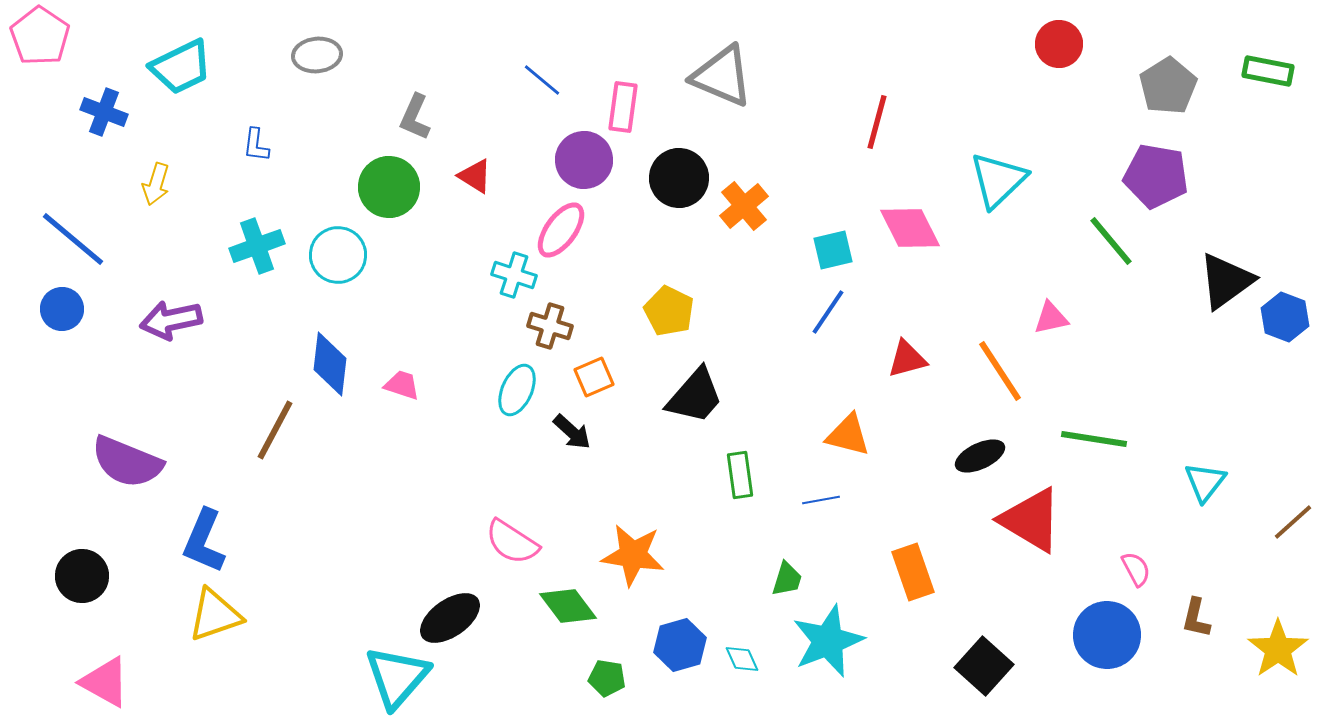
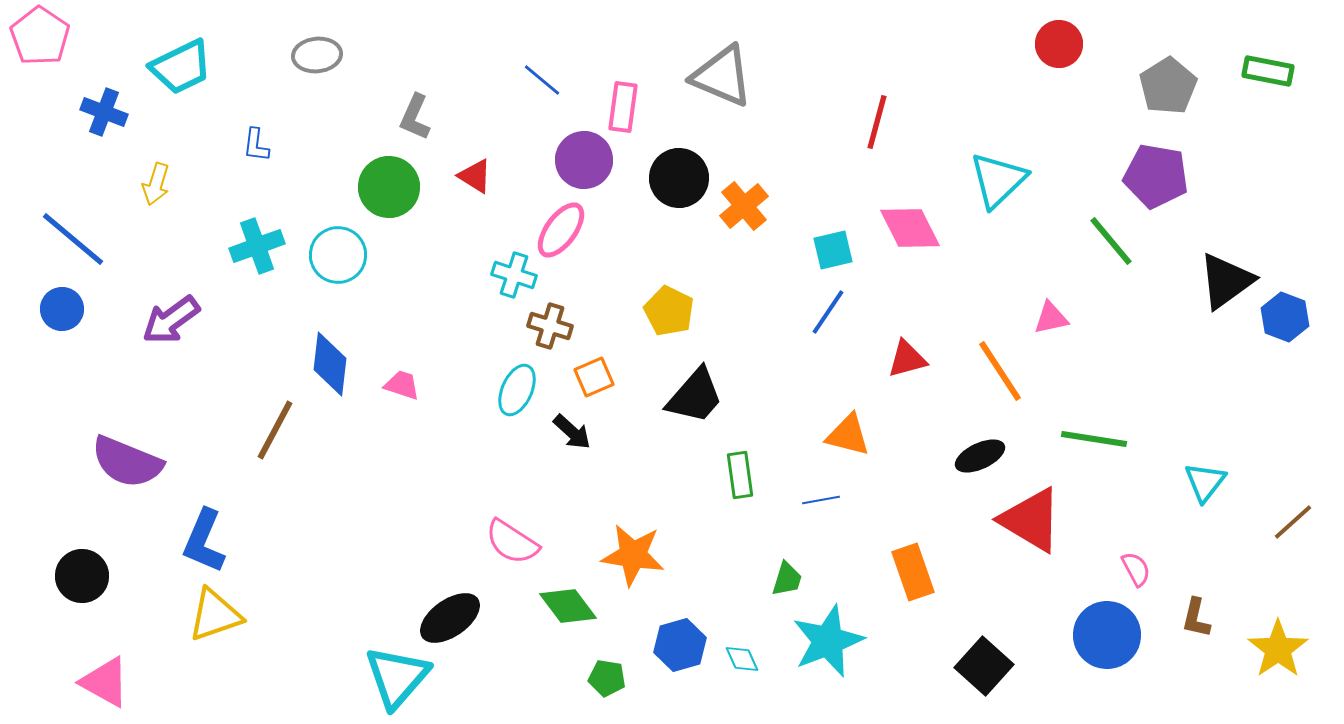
purple arrow at (171, 320): rotated 24 degrees counterclockwise
